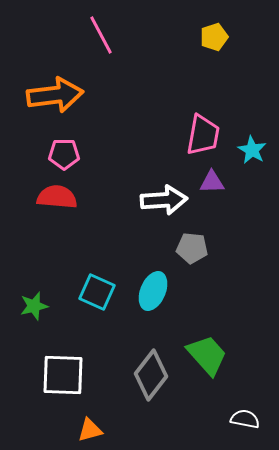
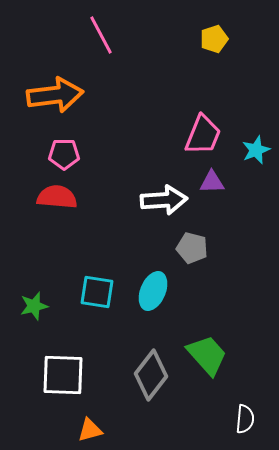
yellow pentagon: moved 2 px down
pink trapezoid: rotated 12 degrees clockwise
cyan star: moved 4 px right; rotated 20 degrees clockwise
gray pentagon: rotated 8 degrees clockwise
cyan square: rotated 15 degrees counterclockwise
white semicircle: rotated 84 degrees clockwise
